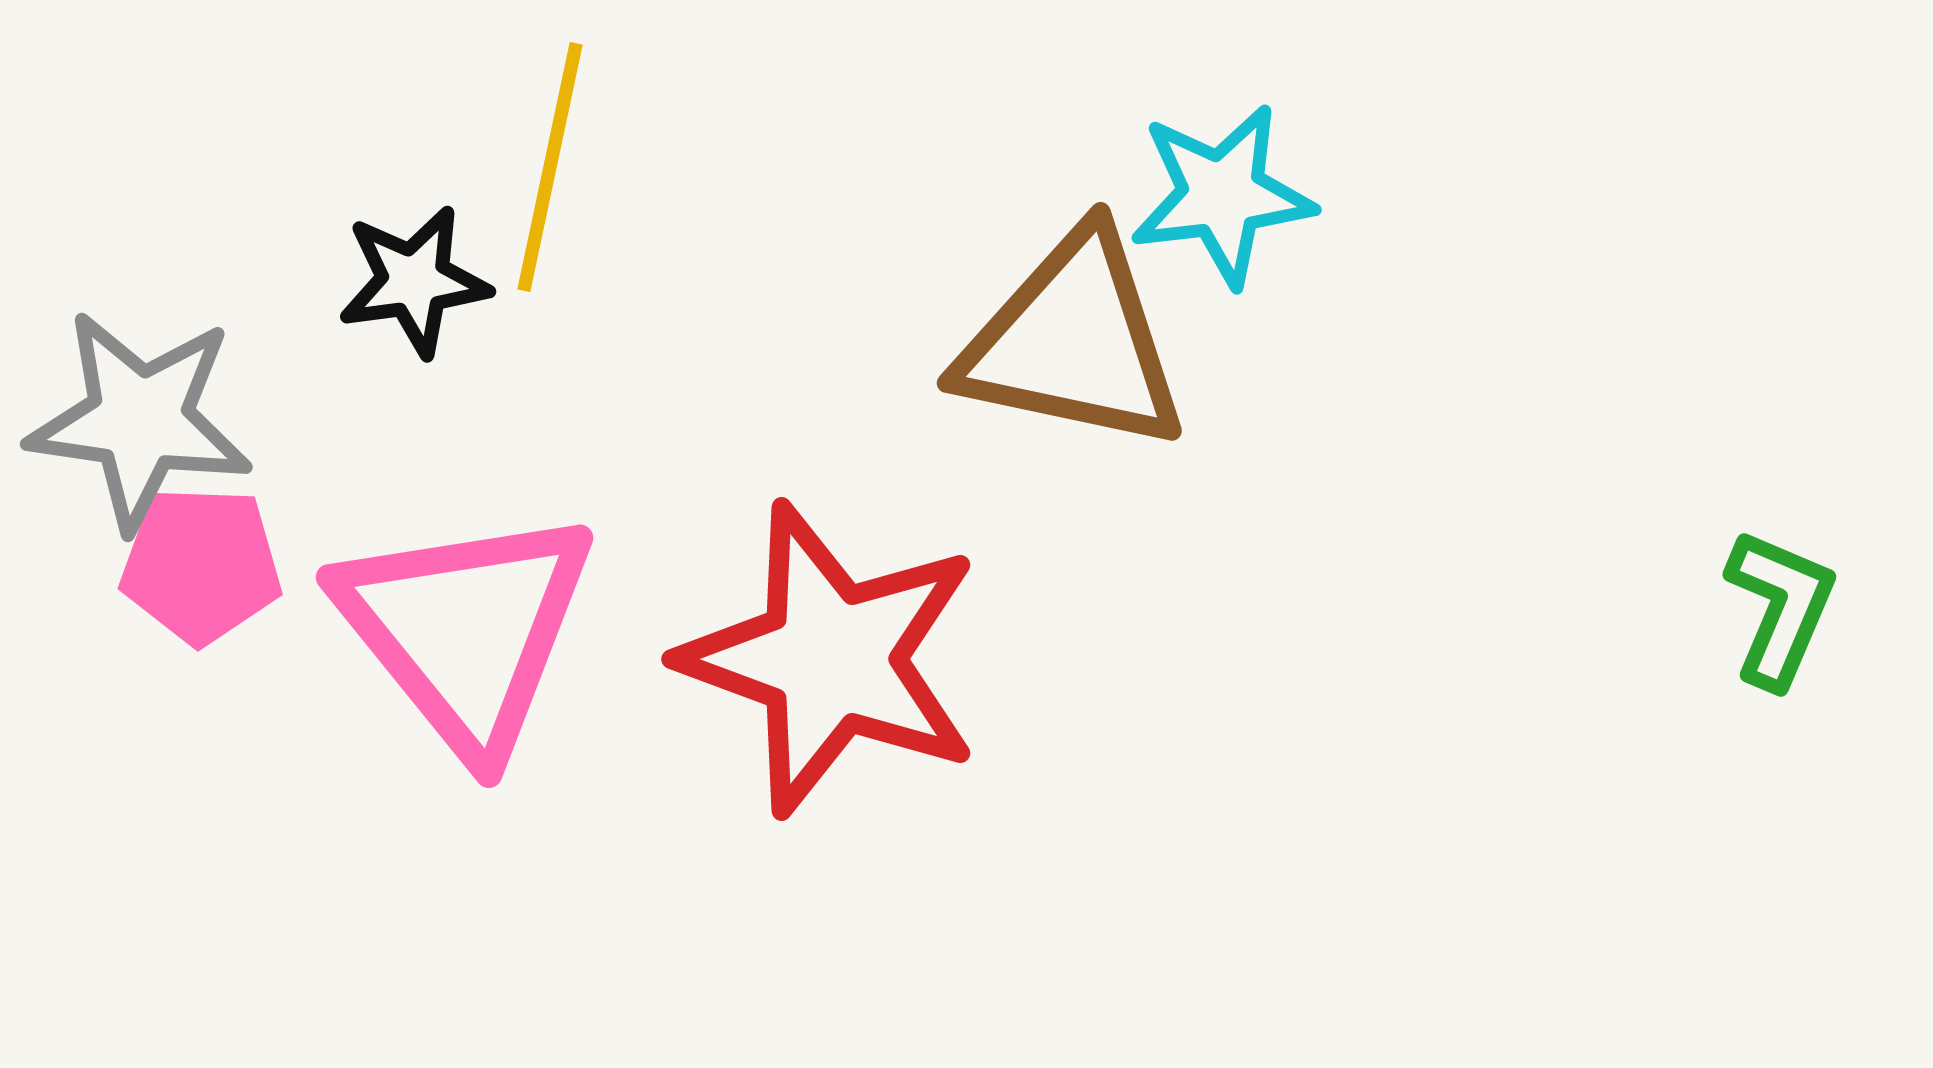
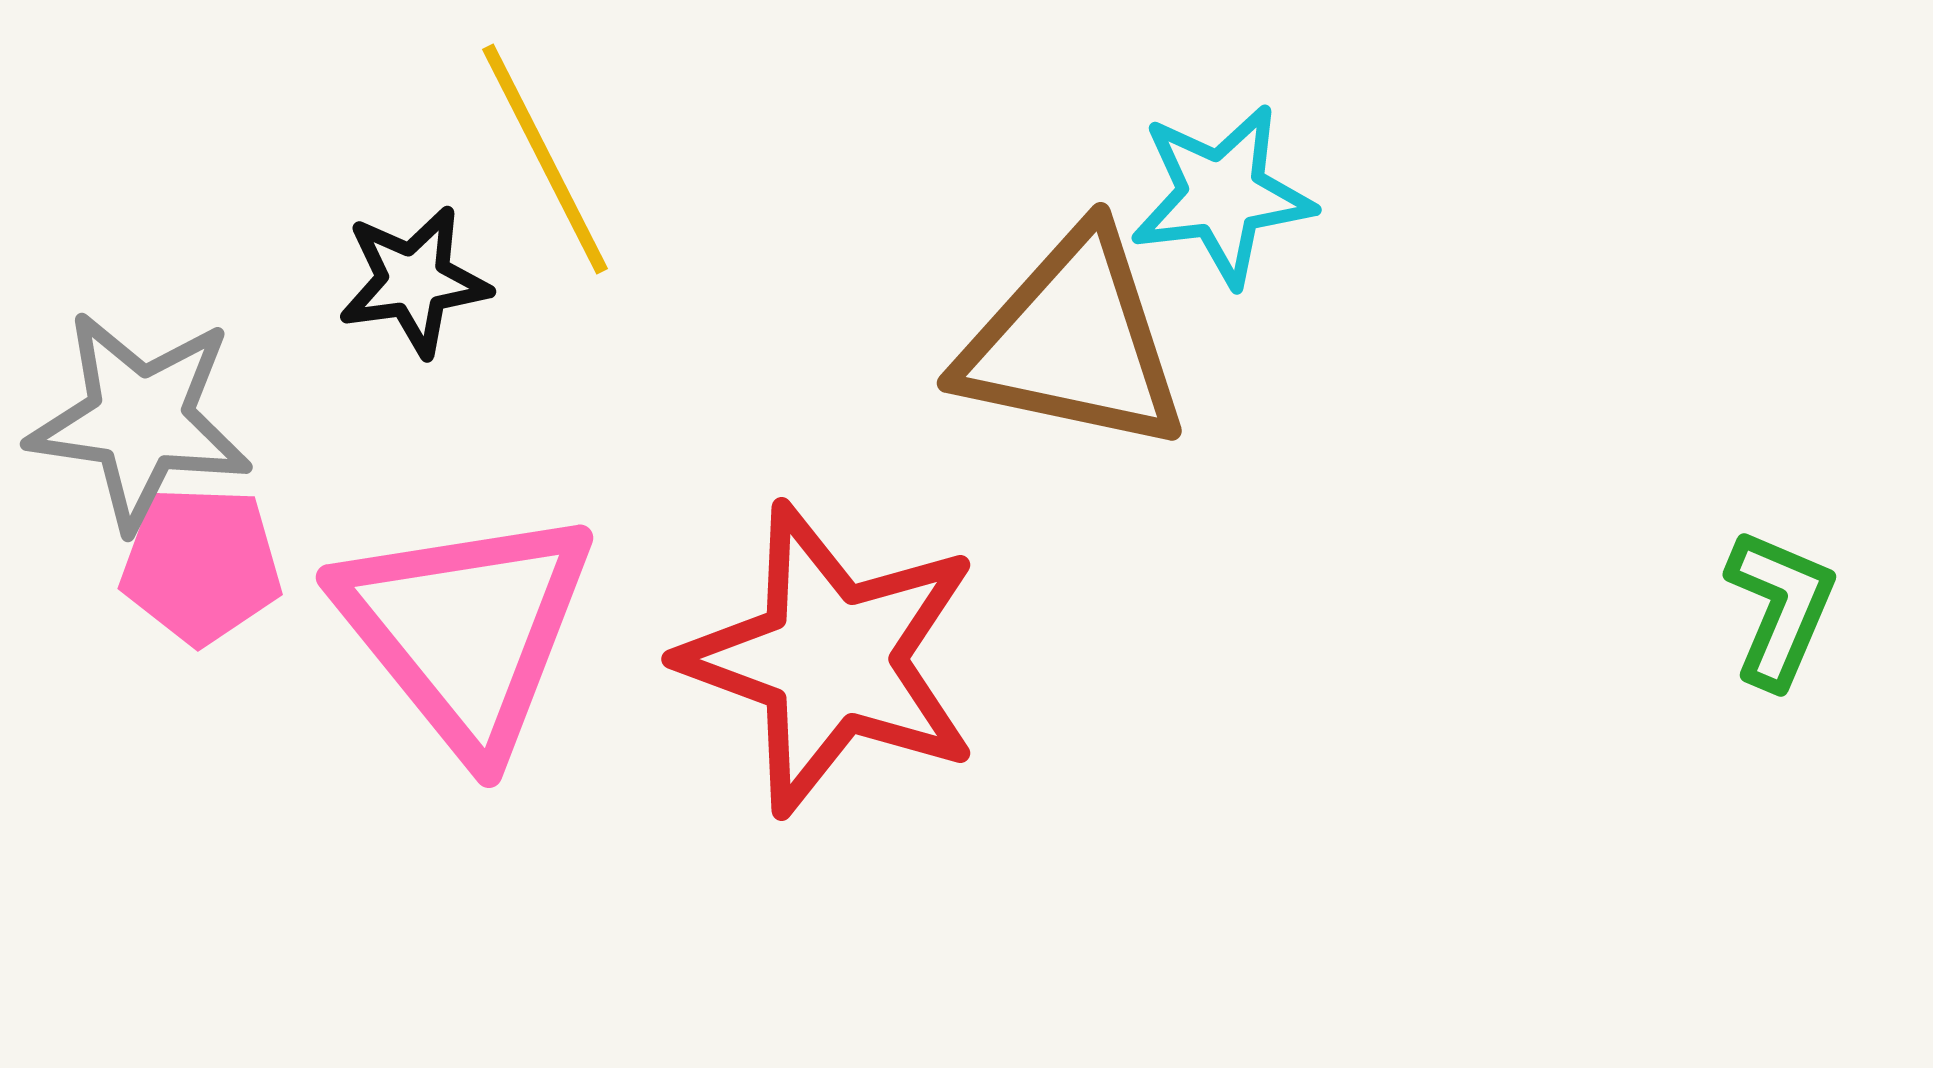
yellow line: moved 5 px left, 8 px up; rotated 39 degrees counterclockwise
